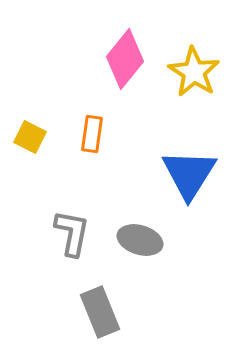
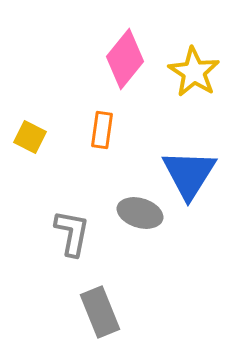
orange rectangle: moved 10 px right, 4 px up
gray ellipse: moved 27 px up
